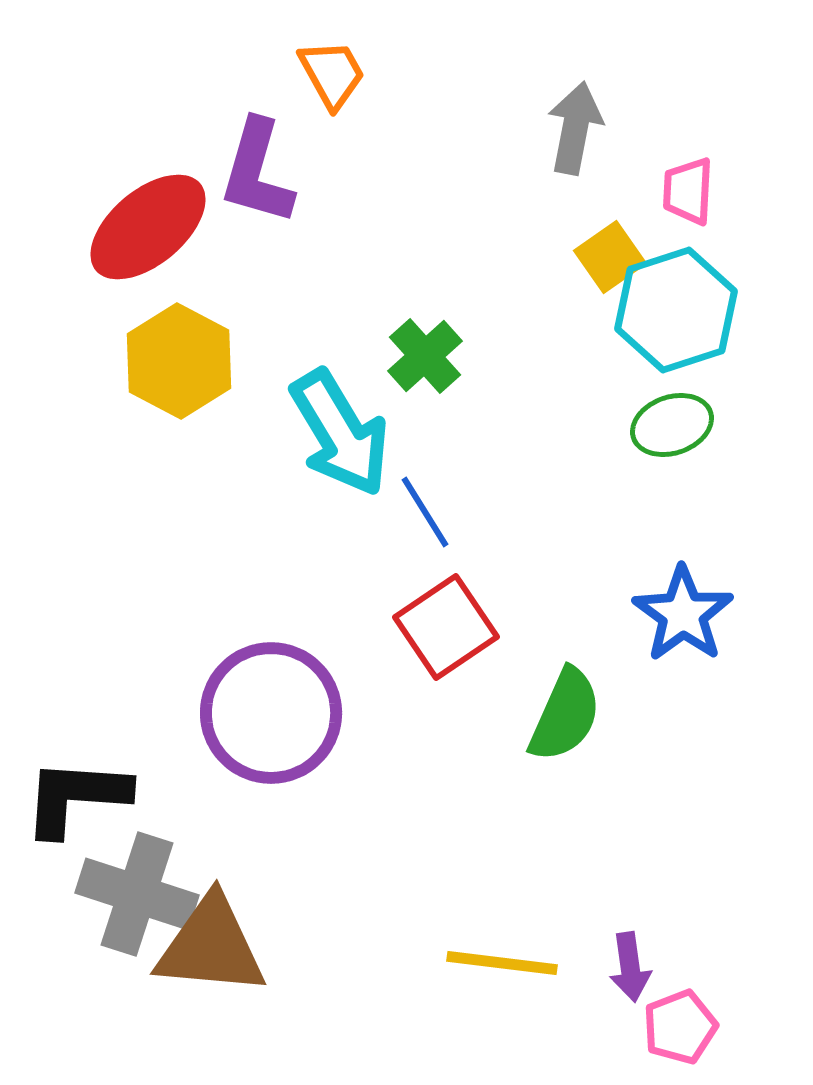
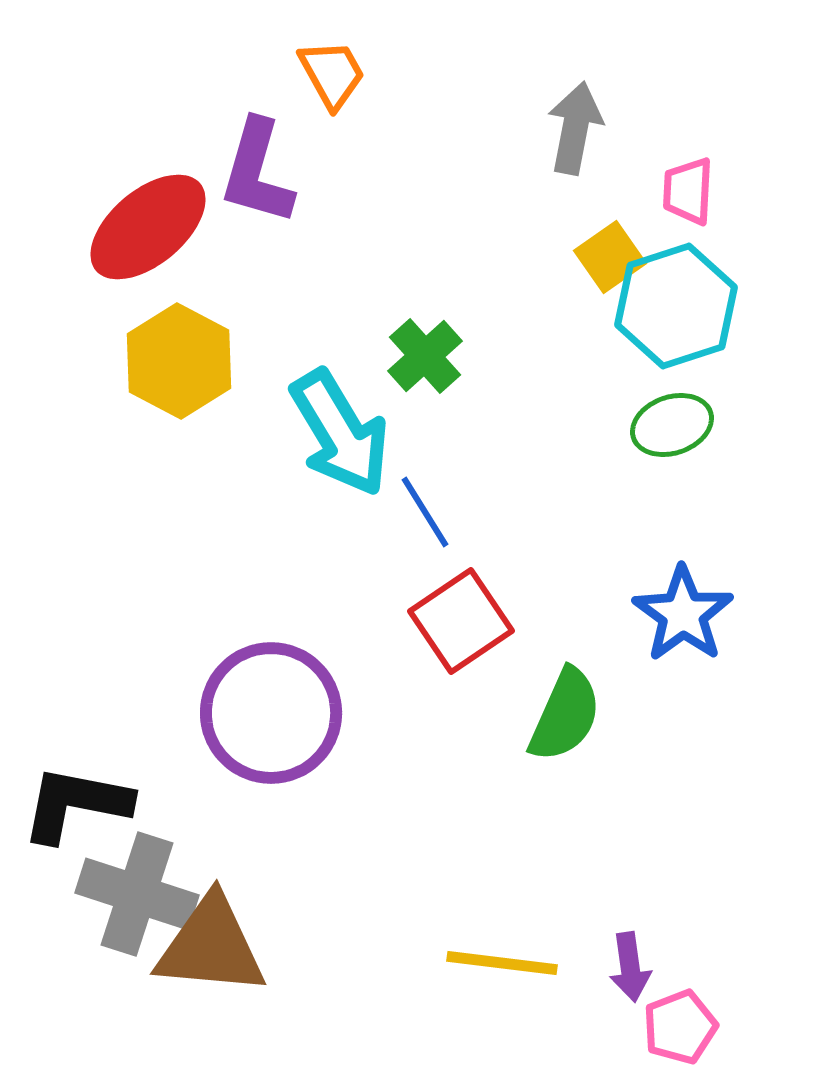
cyan hexagon: moved 4 px up
red square: moved 15 px right, 6 px up
black L-shape: moved 7 px down; rotated 7 degrees clockwise
